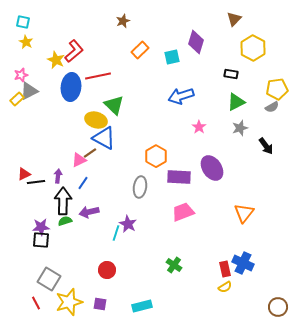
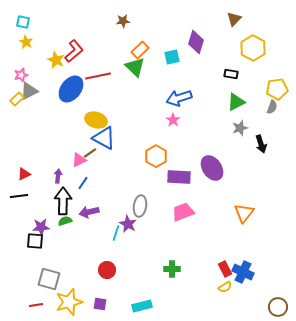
brown star at (123, 21): rotated 16 degrees clockwise
blue ellipse at (71, 87): moved 2 px down; rotated 32 degrees clockwise
blue arrow at (181, 96): moved 2 px left, 2 px down
green triangle at (114, 105): moved 21 px right, 38 px up
gray semicircle at (272, 107): rotated 40 degrees counterclockwise
pink star at (199, 127): moved 26 px left, 7 px up
black arrow at (266, 146): moved 5 px left, 2 px up; rotated 18 degrees clockwise
black line at (36, 182): moved 17 px left, 14 px down
gray ellipse at (140, 187): moved 19 px down
black square at (41, 240): moved 6 px left, 1 px down
blue cross at (243, 263): moved 9 px down
green cross at (174, 265): moved 2 px left, 4 px down; rotated 35 degrees counterclockwise
red rectangle at (225, 269): rotated 14 degrees counterclockwise
gray square at (49, 279): rotated 15 degrees counterclockwise
red line at (36, 303): moved 2 px down; rotated 72 degrees counterclockwise
